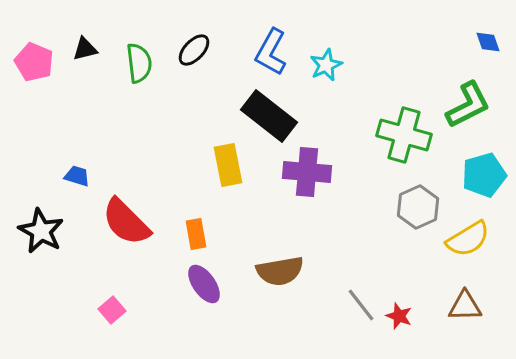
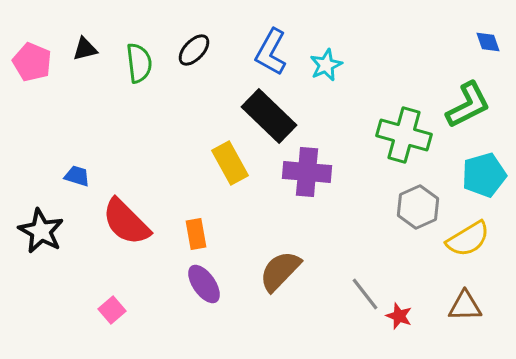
pink pentagon: moved 2 px left
black rectangle: rotated 6 degrees clockwise
yellow rectangle: moved 2 px right, 2 px up; rotated 18 degrees counterclockwise
brown semicircle: rotated 144 degrees clockwise
gray line: moved 4 px right, 11 px up
